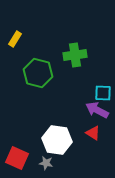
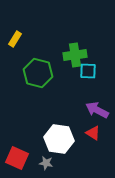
cyan square: moved 15 px left, 22 px up
white hexagon: moved 2 px right, 1 px up
